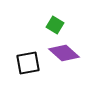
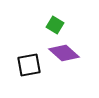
black square: moved 1 px right, 2 px down
